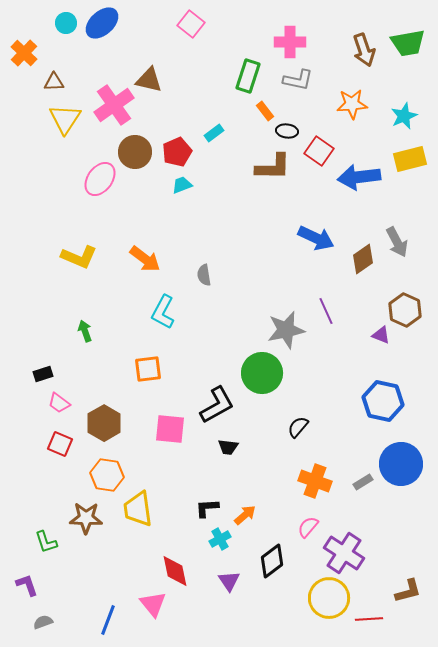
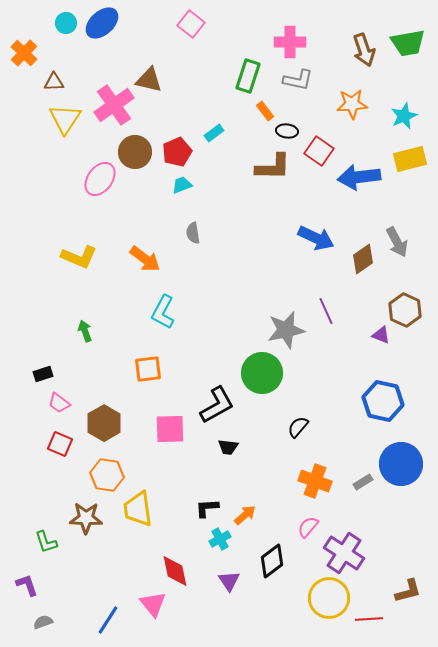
gray semicircle at (204, 275): moved 11 px left, 42 px up
pink square at (170, 429): rotated 8 degrees counterclockwise
blue line at (108, 620): rotated 12 degrees clockwise
